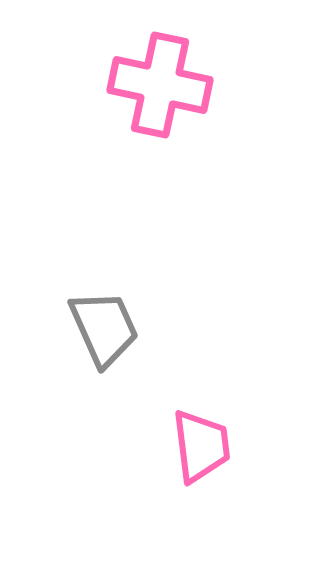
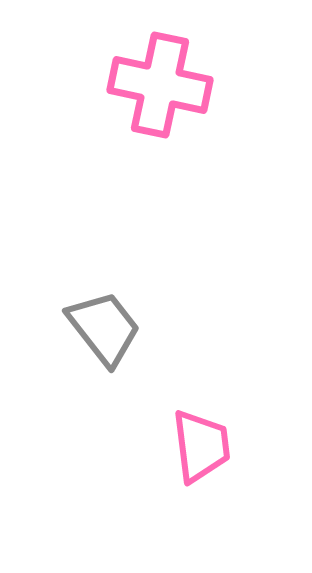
gray trapezoid: rotated 14 degrees counterclockwise
